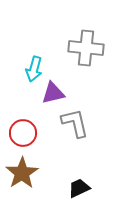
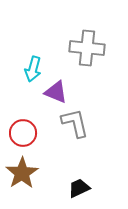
gray cross: moved 1 px right
cyan arrow: moved 1 px left
purple triangle: moved 3 px right, 1 px up; rotated 35 degrees clockwise
